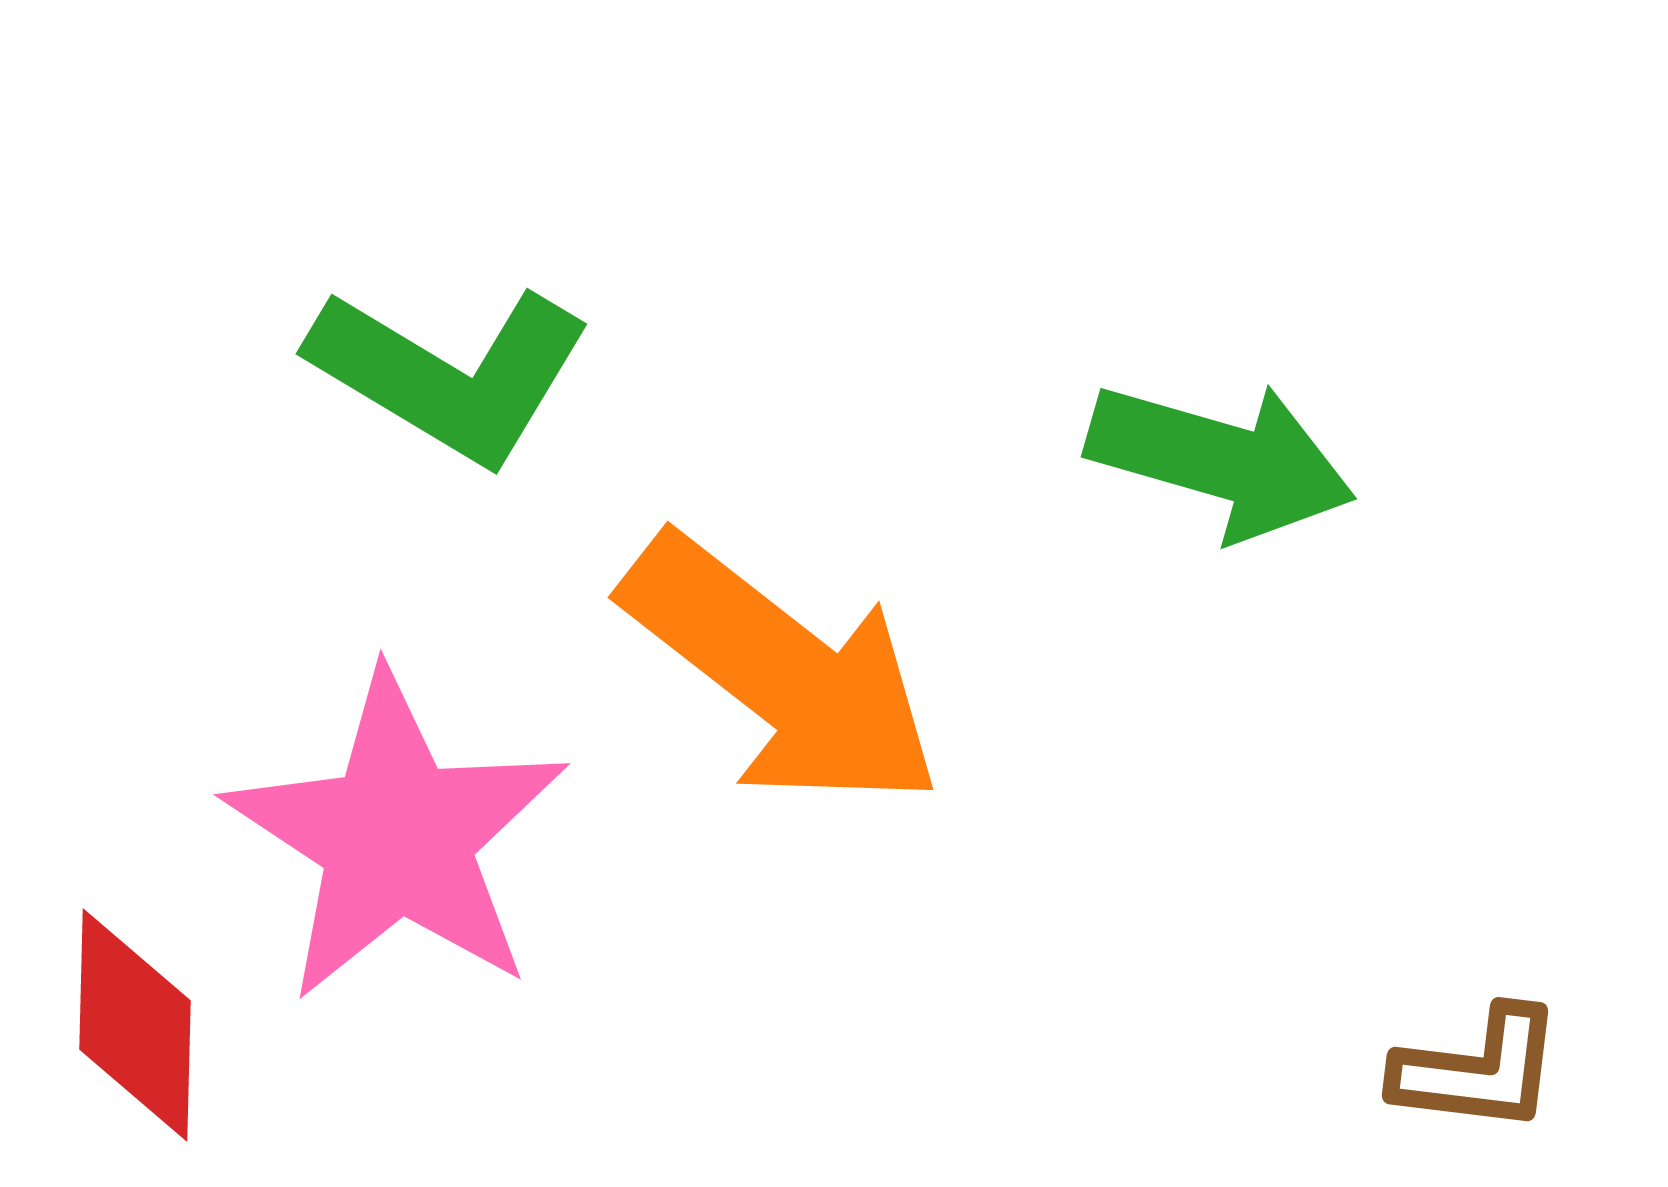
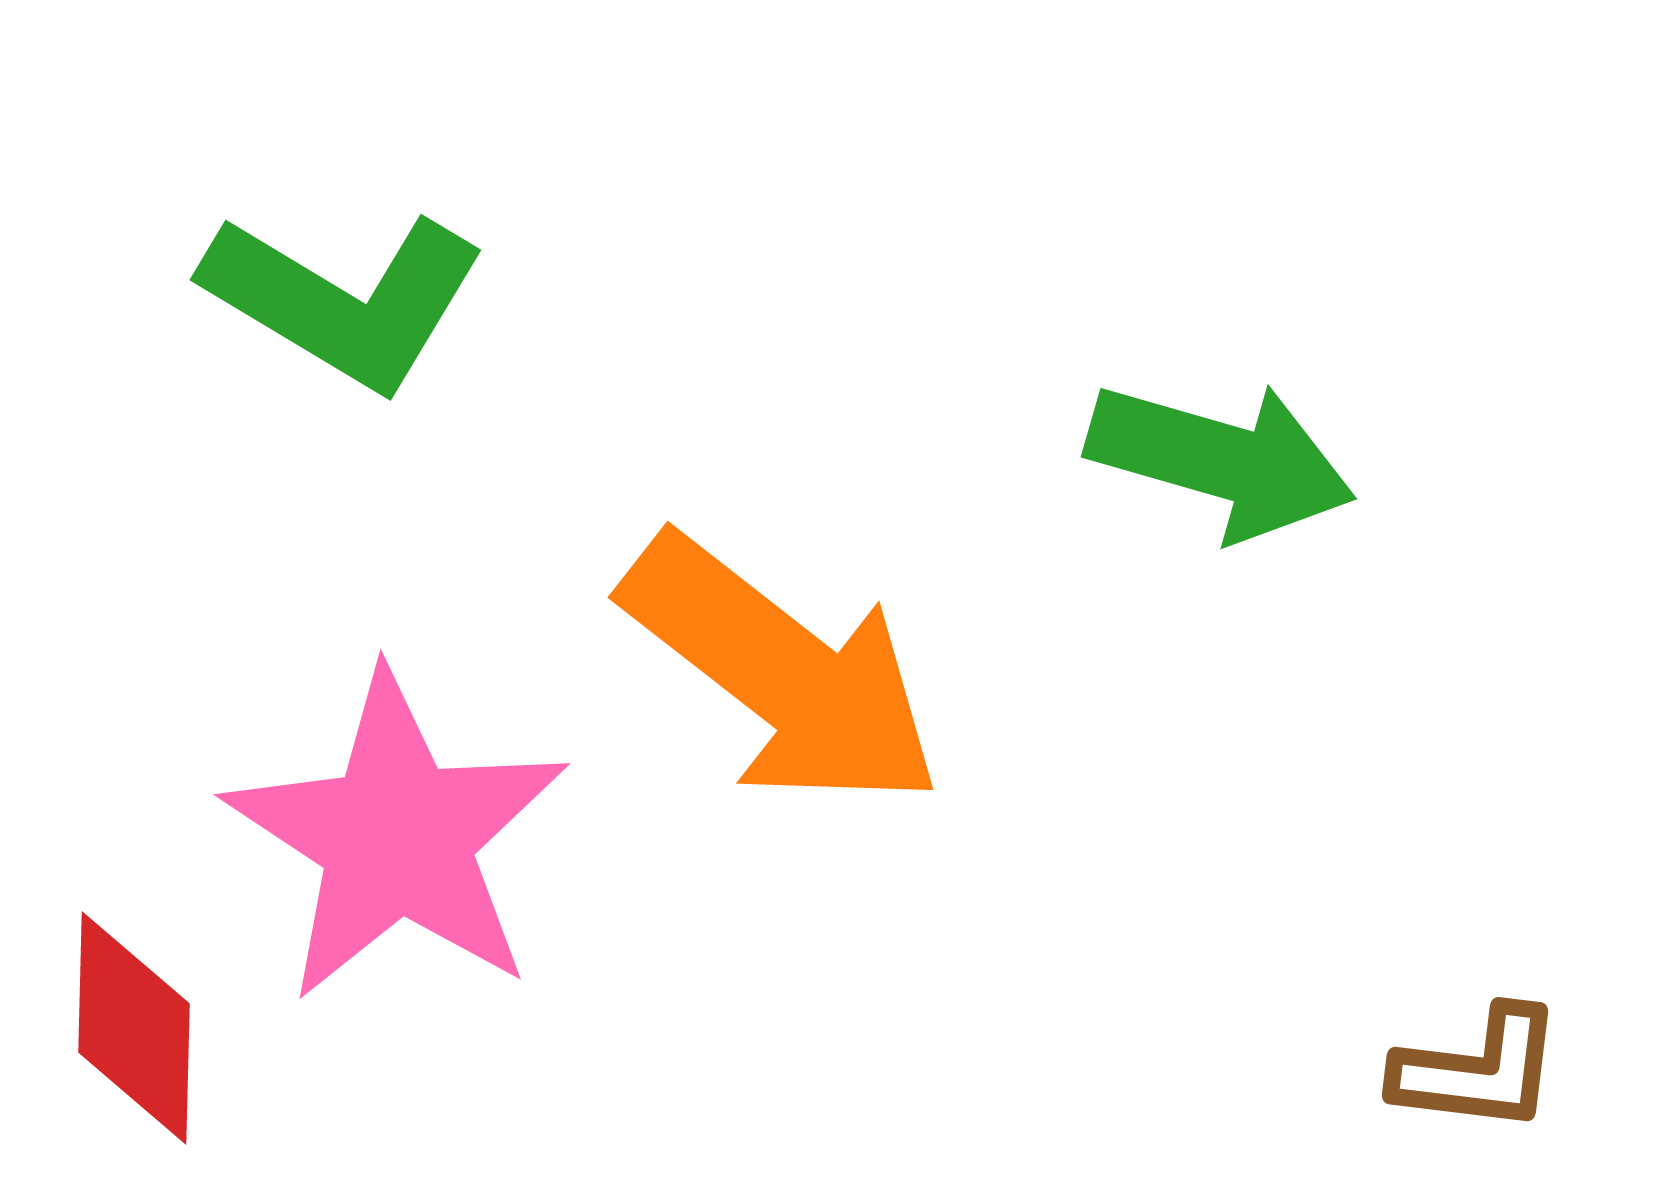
green L-shape: moved 106 px left, 74 px up
red diamond: moved 1 px left, 3 px down
